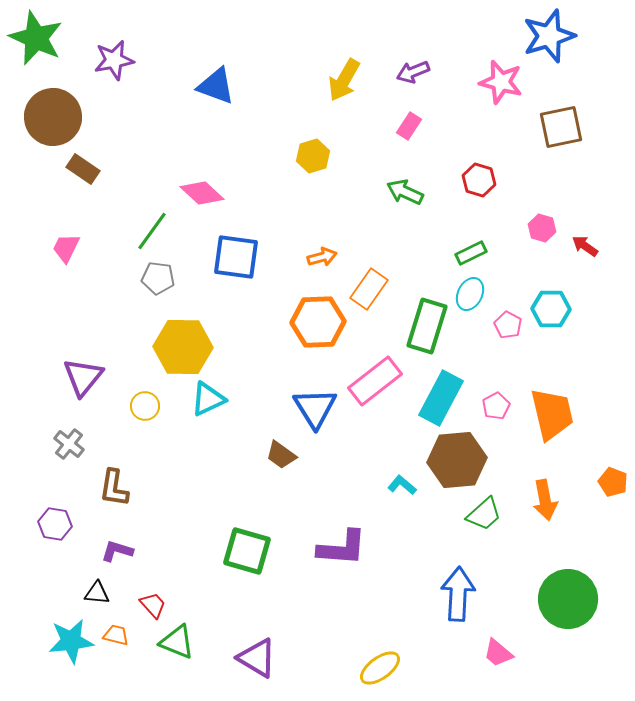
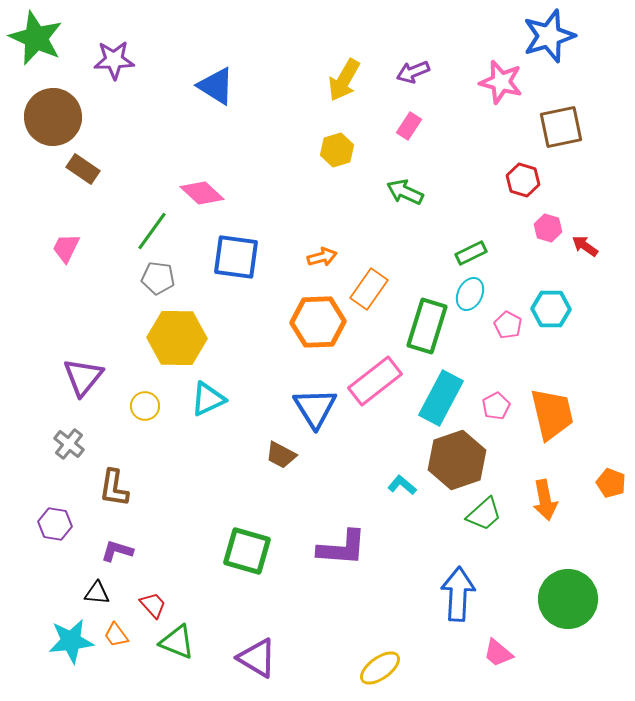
purple star at (114, 60): rotated 9 degrees clockwise
blue triangle at (216, 86): rotated 12 degrees clockwise
yellow hexagon at (313, 156): moved 24 px right, 6 px up
red hexagon at (479, 180): moved 44 px right
pink hexagon at (542, 228): moved 6 px right
yellow hexagon at (183, 347): moved 6 px left, 9 px up
brown trapezoid at (281, 455): rotated 8 degrees counterclockwise
brown hexagon at (457, 460): rotated 14 degrees counterclockwise
orange pentagon at (613, 482): moved 2 px left, 1 px down
orange trapezoid at (116, 635): rotated 140 degrees counterclockwise
